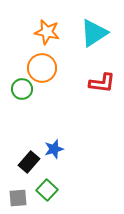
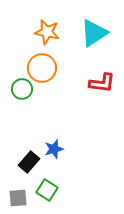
green square: rotated 10 degrees counterclockwise
